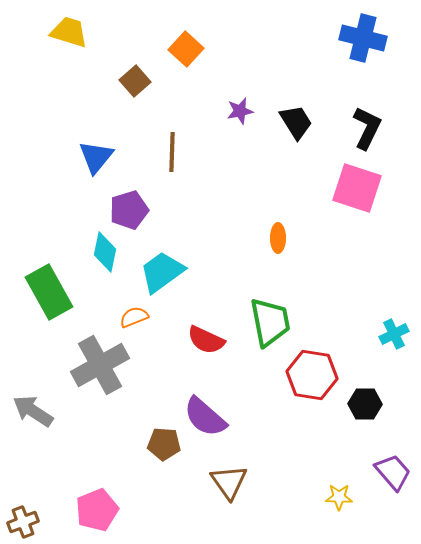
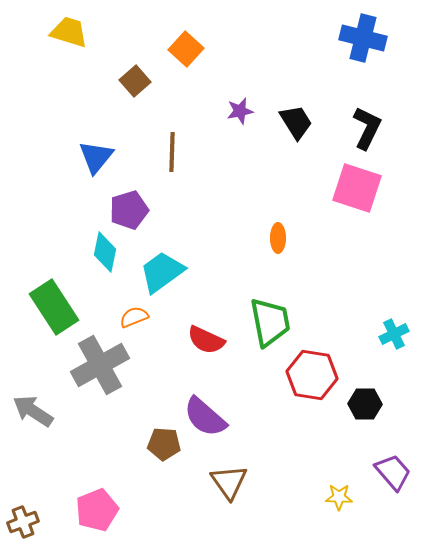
green rectangle: moved 5 px right, 15 px down; rotated 4 degrees counterclockwise
